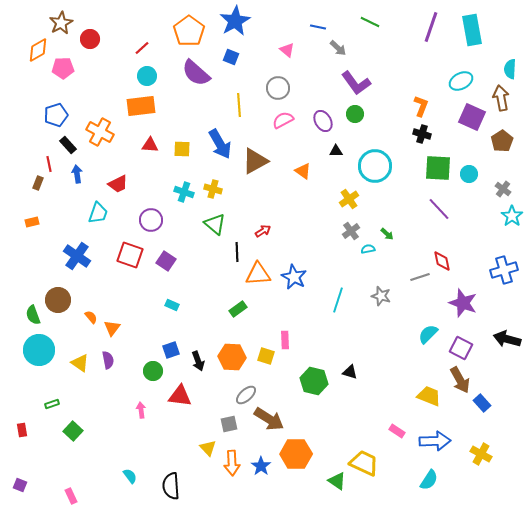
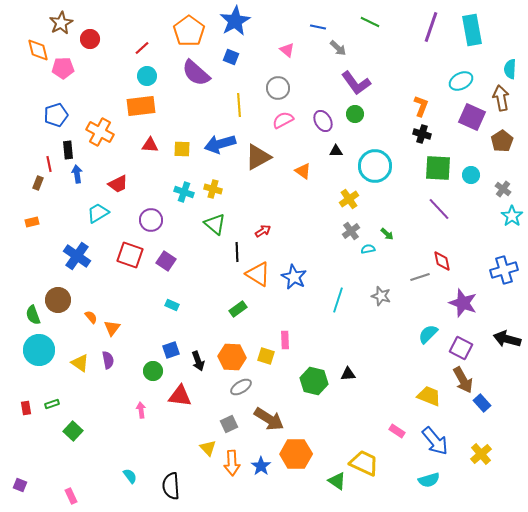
orange diamond at (38, 50): rotated 75 degrees counterclockwise
blue arrow at (220, 144): rotated 104 degrees clockwise
black rectangle at (68, 145): moved 5 px down; rotated 36 degrees clockwise
brown triangle at (255, 161): moved 3 px right, 4 px up
cyan circle at (469, 174): moved 2 px right, 1 px down
cyan trapezoid at (98, 213): rotated 140 degrees counterclockwise
orange triangle at (258, 274): rotated 36 degrees clockwise
black triangle at (350, 372): moved 2 px left, 2 px down; rotated 21 degrees counterclockwise
brown arrow at (460, 380): moved 3 px right
gray ellipse at (246, 395): moved 5 px left, 8 px up; rotated 10 degrees clockwise
gray square at (229, 424): rotated 12 degrees counterclockwise
red rectangle at (22, 430): moved 4 px right, 22 px up
blue arrow at (435, 441): rotated 52 degrees clockwise
yellow cross at (481, 454): rotated 20 degrees clockwise
cyan semicircle at (429, 480): rotated 40 degrees clockwise
